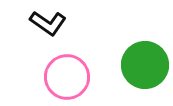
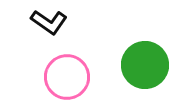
black L-shape: moved 1 px right, 1 px up
